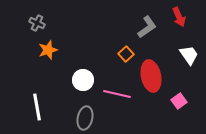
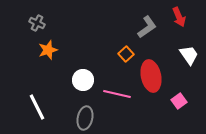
white line: rotated 16 degrees counterclockwise
